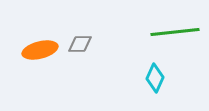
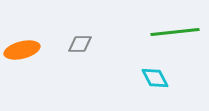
orange ellipse: moved 18 px left
cyan diamond: rotated 52 degrees counterclockwise
